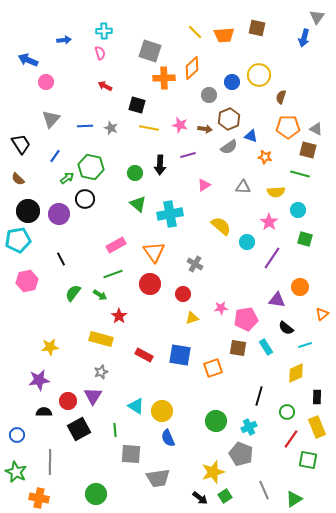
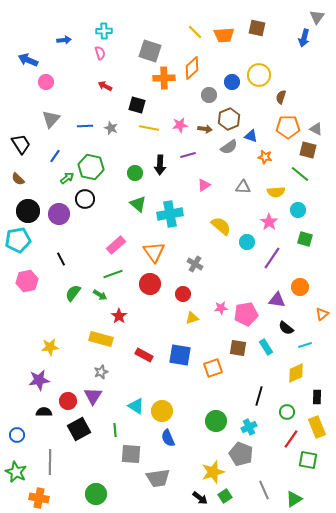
pink star at (180, 125): rotated 21 degrees counterclockwise
green line at (300, 174): rotated 24 degrees clockwise
pink rectangle at (116, 245): rotated 12 degrees counterclockwise
pink pentagon at (246, 319): moved 5 px up
